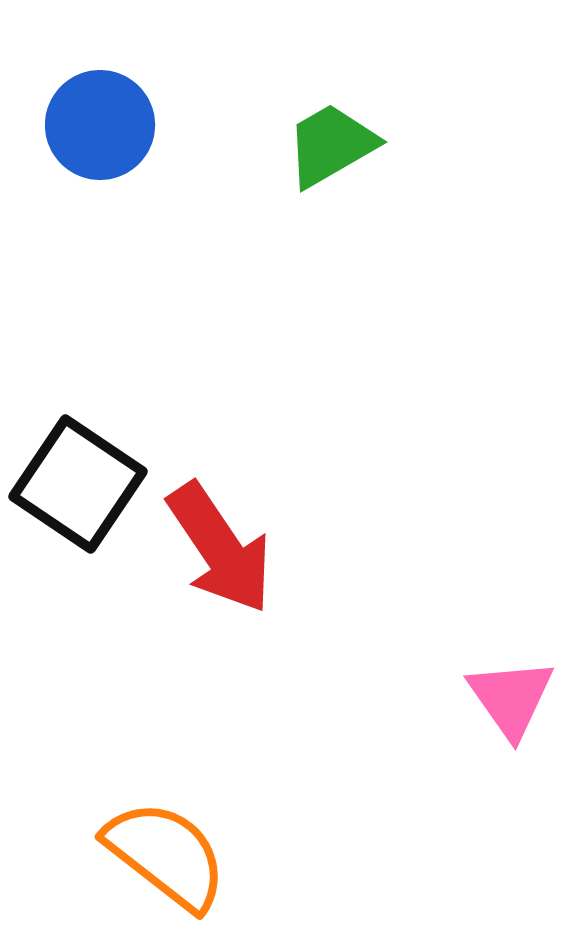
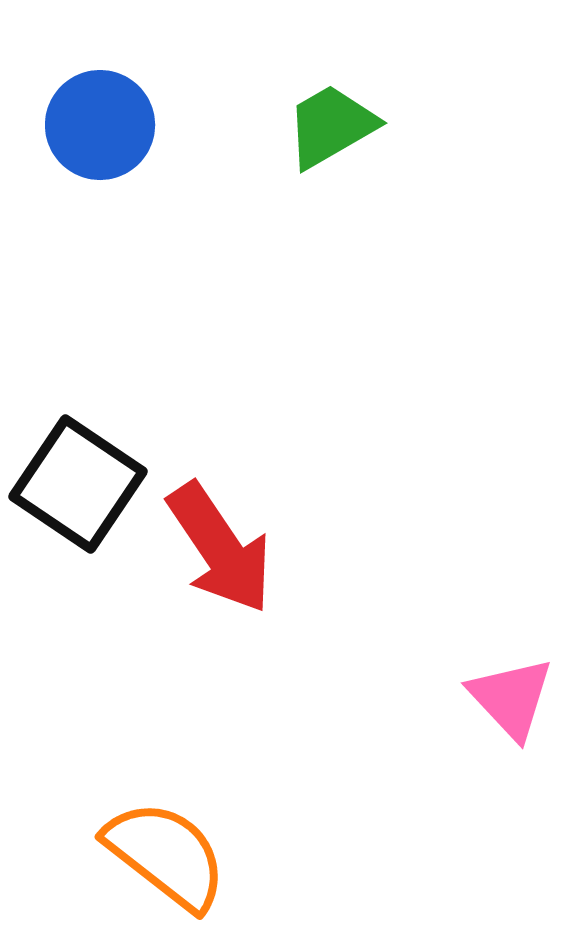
green trapezoid: moved 19 px up
pink triangle: rotated 8 degrees counterclockwise
